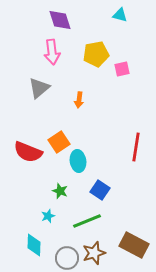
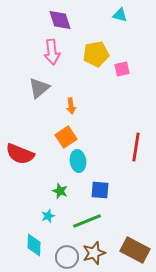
orange arrow: moved 8 px left, 6 px down; rotated 14 degrees counterclockwise
orange square: moved 7 px right, 5 px up
red semicircle: moved 8 px left, 2 px down
blue square: rotated 30 degrees counterclockwise
brown rectangle: moved 1 px right, 5 px down
gray circle: moved 1 px up
